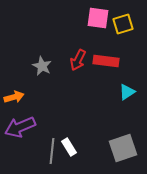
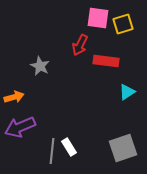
red arrow: moved 2 px right, 15 px up
gray star: moved 2 px left
